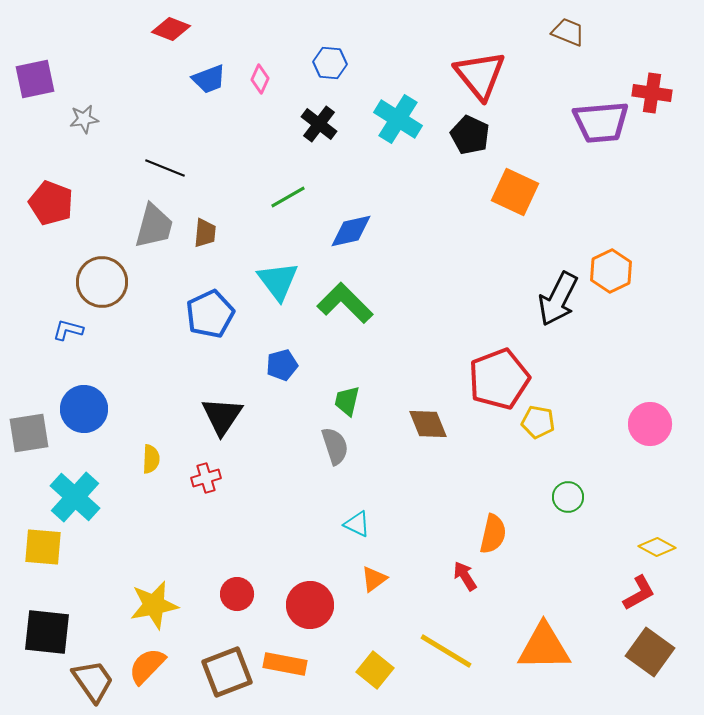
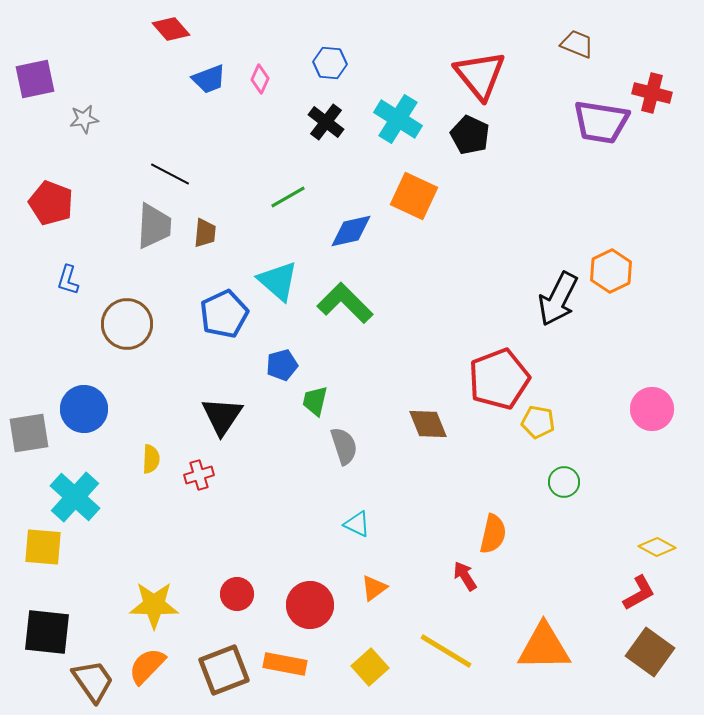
red diamond at (171, 29): rotated 27 degrees clockwise
brown trapezoid at (568, 32): moved 9 px right, 12 px down
red cross at (652, 93): rotated 6 degrees clockwise
purple trapezoid at (601, 122): rotated 14 degrees clockwise
black cross at (319, 124): moved 7 px right, 2 px up
black line at (165, 168): moved 5 px right, 6 px down; rotated 6 degrees clockwise
orange square at (515, 192): moved 101 px left, 4 px down
gray trapezoid at (154, 226): rotated 12 degrees counterclockwise
cyan triangle at (278, 281): rotated 12 degrees counterclockwise
brown circle at (102, 282): moved 25 px right, 42 px down
blue pentagon at (210, 314): moved 14 px right
blue L-shape at (68, 330): moved 50 px up; rotated 88 degrees counterclockwise
green trapezoid at (347, 401): moved 32 px left
pink circle at (650, 424): moved 2 px right, 15 px up
gray semicircle at (335, 446): moved 9 px right
red cross at (206, 478): moved 7 px left, 3 px up
green circle at (568, 497): moved 4 px left, 15 px up
orange triangle at (374, 579): moved 9 px down
yellow star at (154, 605): rotated 12 degrees clockwise
yellow square at (375, 670): moved 5 px left, 3 px up; rotated 9 degrees clockwise
brown square at (227, 672): moved 3 px left, 2 px up
